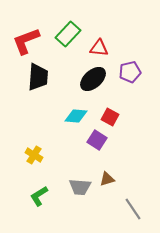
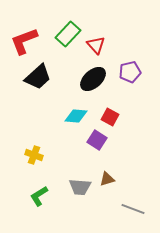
red L-shape: moved 2 px left
red triangle: moved 3 px left, 3 px up; rotated 42 degrees clockwise
black trapezoid: rotated 44 degrees clockwise
yellow cross: rotated 12 degrees counterclockwise
gray line: rotated 35 degrees counterclockwise
